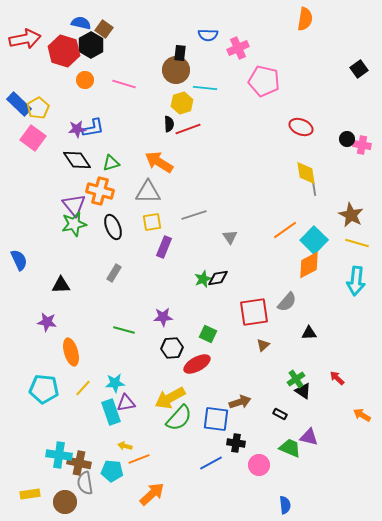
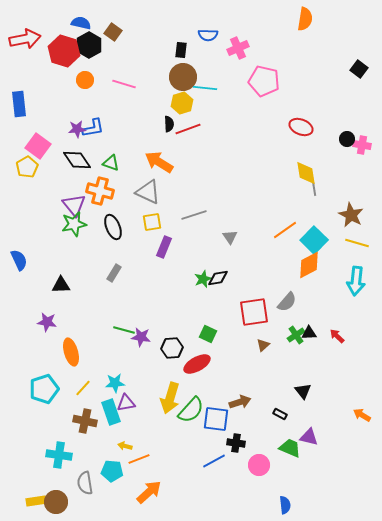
brown square at (104, 29): moved 9 px right, 3 px down
black hexagon at (91, 45): moved 2 px left
black rectangle at (180, 53): moved 1 px right, 3 px up
black square at (359, 69): rotated 18 degrees counterclockwise
brown circle at (176, 70): moved 7 px right, 7 px down
blue rectangle at (19, 104): rotated 40 degrees clockwise
yellow pentagon at (38, 108): moved 11 px left, 59 px down
pink square at (33, 138): moved 5 px right, 8 px down
green triangle at (111, 163): rotated 36 degrees clockwise
gray triangle at (148, 192): rotated 24 degrees clockwise
purple star at (163, 317): moved 22 px left, 20 px down; rotated 12 degrees clockwise
red arrow at (337, 378): moved 42 px up
green cross at (296, 379): moved 44 px up
cyan pentagon at (44, 389): rotated 24 degrees counterclockwise
black triangle at (303, 391): rotated 18 degrees clockwise
yellow arrow at (170, 398): rotated 44 degrees counterclockwise
green semicircle at (179, 418): moved 12 px right, 8 px up
brown cross at (79, 463): moved 6 px right, 42 px up
blue line at (211, 463): moved 3 px right, 2 px up
yellow rectangle at (30, 494): moved 6 px right, 7 px down
orange arrow at (152, 494): moved 3 px left, 2 px up
brown circle at (65, 502): moved 9 px left
